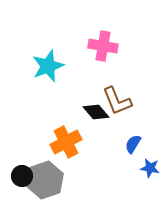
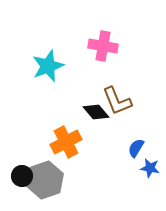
blue semicircle: moved 3 px right, 4 px down
